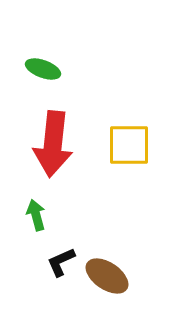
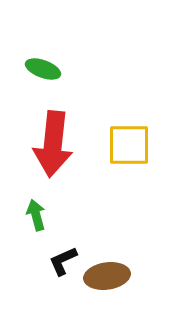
black L-shape: moved 2 px right, 1 px up
brown ellipse: rotated 42 degrees counterclockwise
